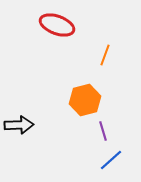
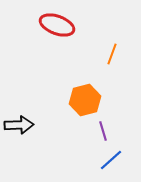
orange line: moved 7 px right, 1 px up
